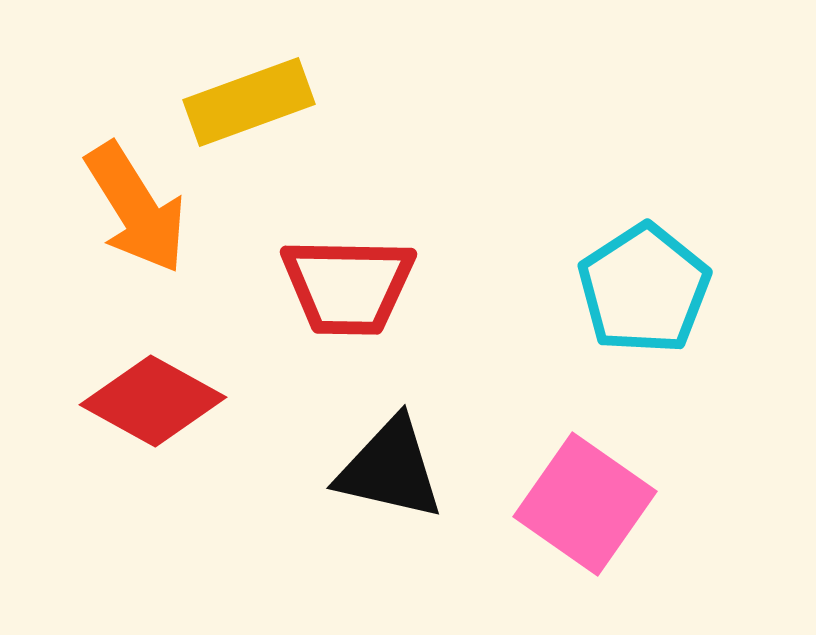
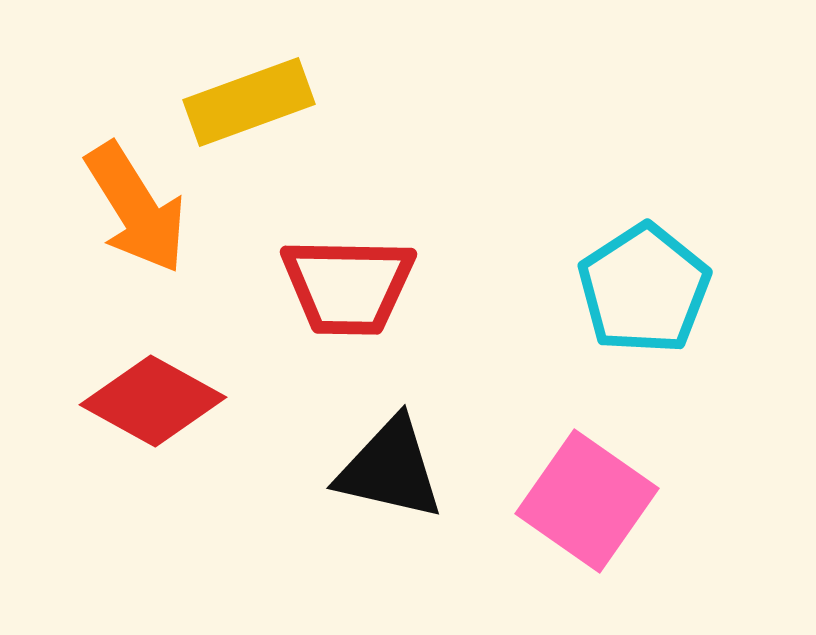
pink square: moved 2 px right, 3 px up
